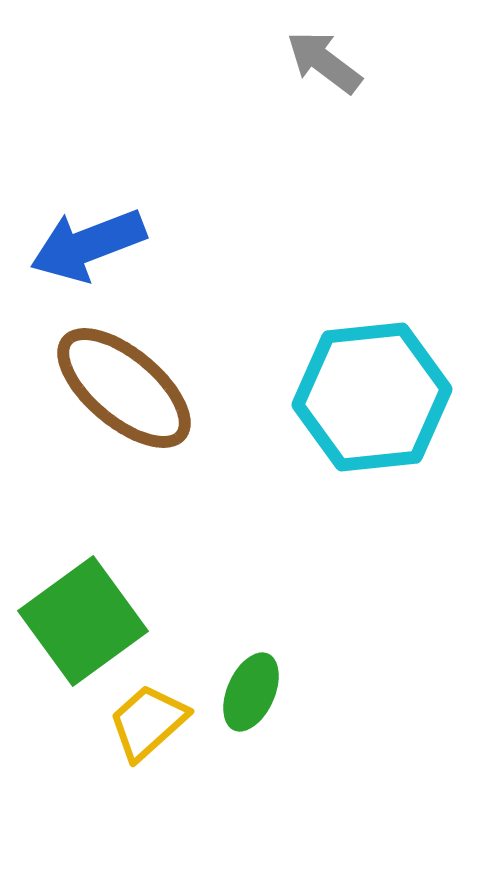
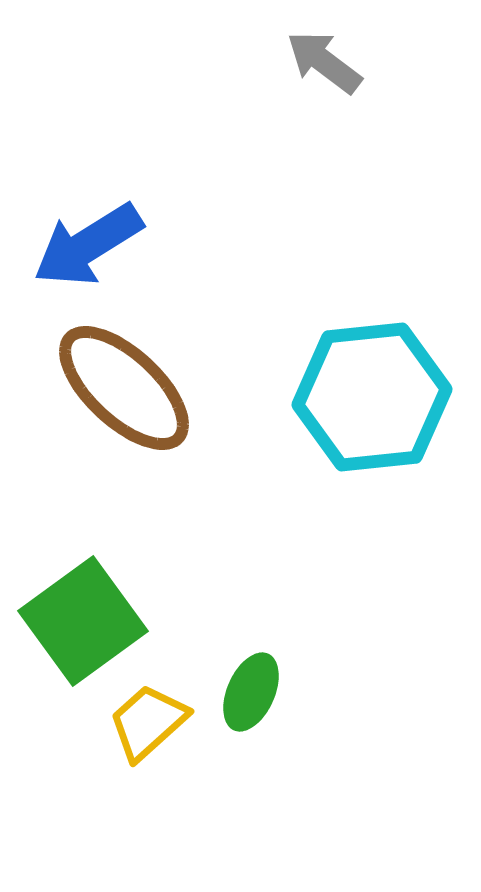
blue arrow: rotated 11 degrees counterclockwise
brown ellipse: rotated 3 degrees clockwise
